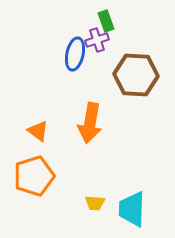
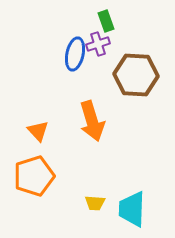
purple cross: moved 1 px right, 4 px down
orange arrow: moved 2 px right, 2 px up; rotated 27 degrees counterclockwise
orange triangle: rotated 10 degrees clockwise
